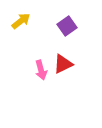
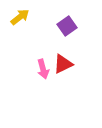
yellow arrow: moved 1 px left, 4 px up
pink arrow: moved 2 px right, 1 px up
